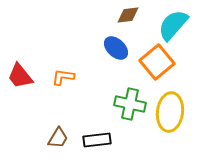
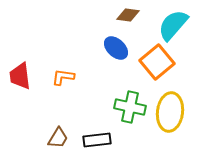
brown diamond: rotated 15 degrees clockwise
red trapezoid: rotated 32 degrees clockwise
green cross: moved 3 px down
